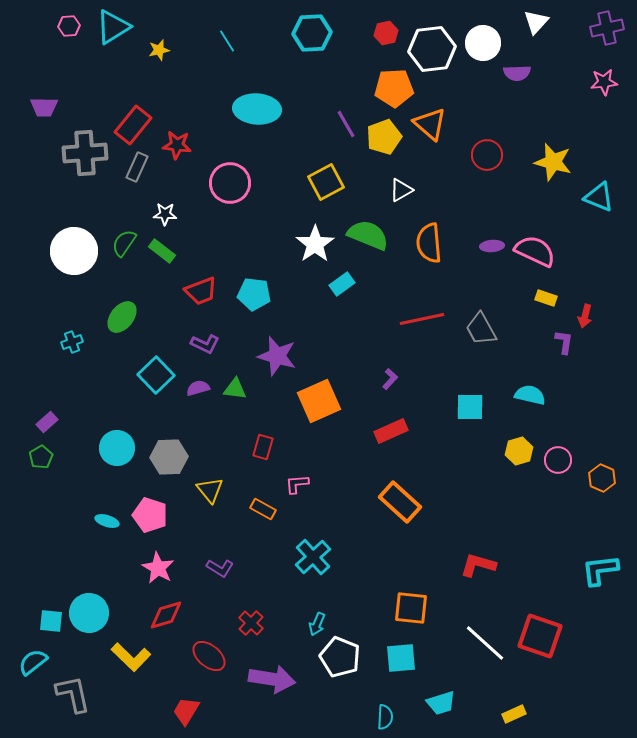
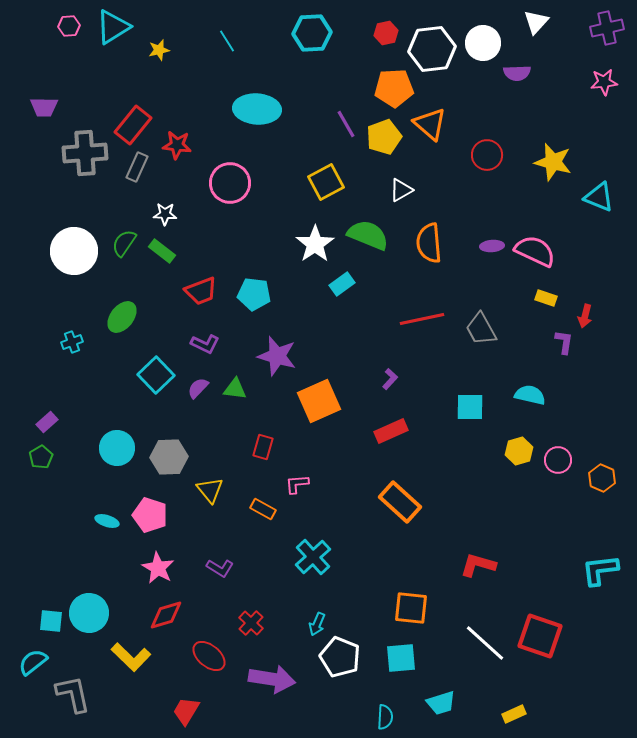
purple semicircle at (198, 388): rotated 30 degrees counterclockwise
